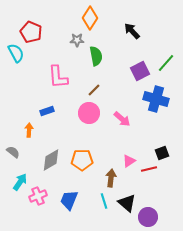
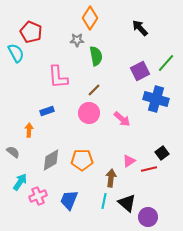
black arrow: moved 8 px right, 3 px up
black square: rotated 16 degrees counterclockwise
cyan line: rotated 28 degrees clockwise
